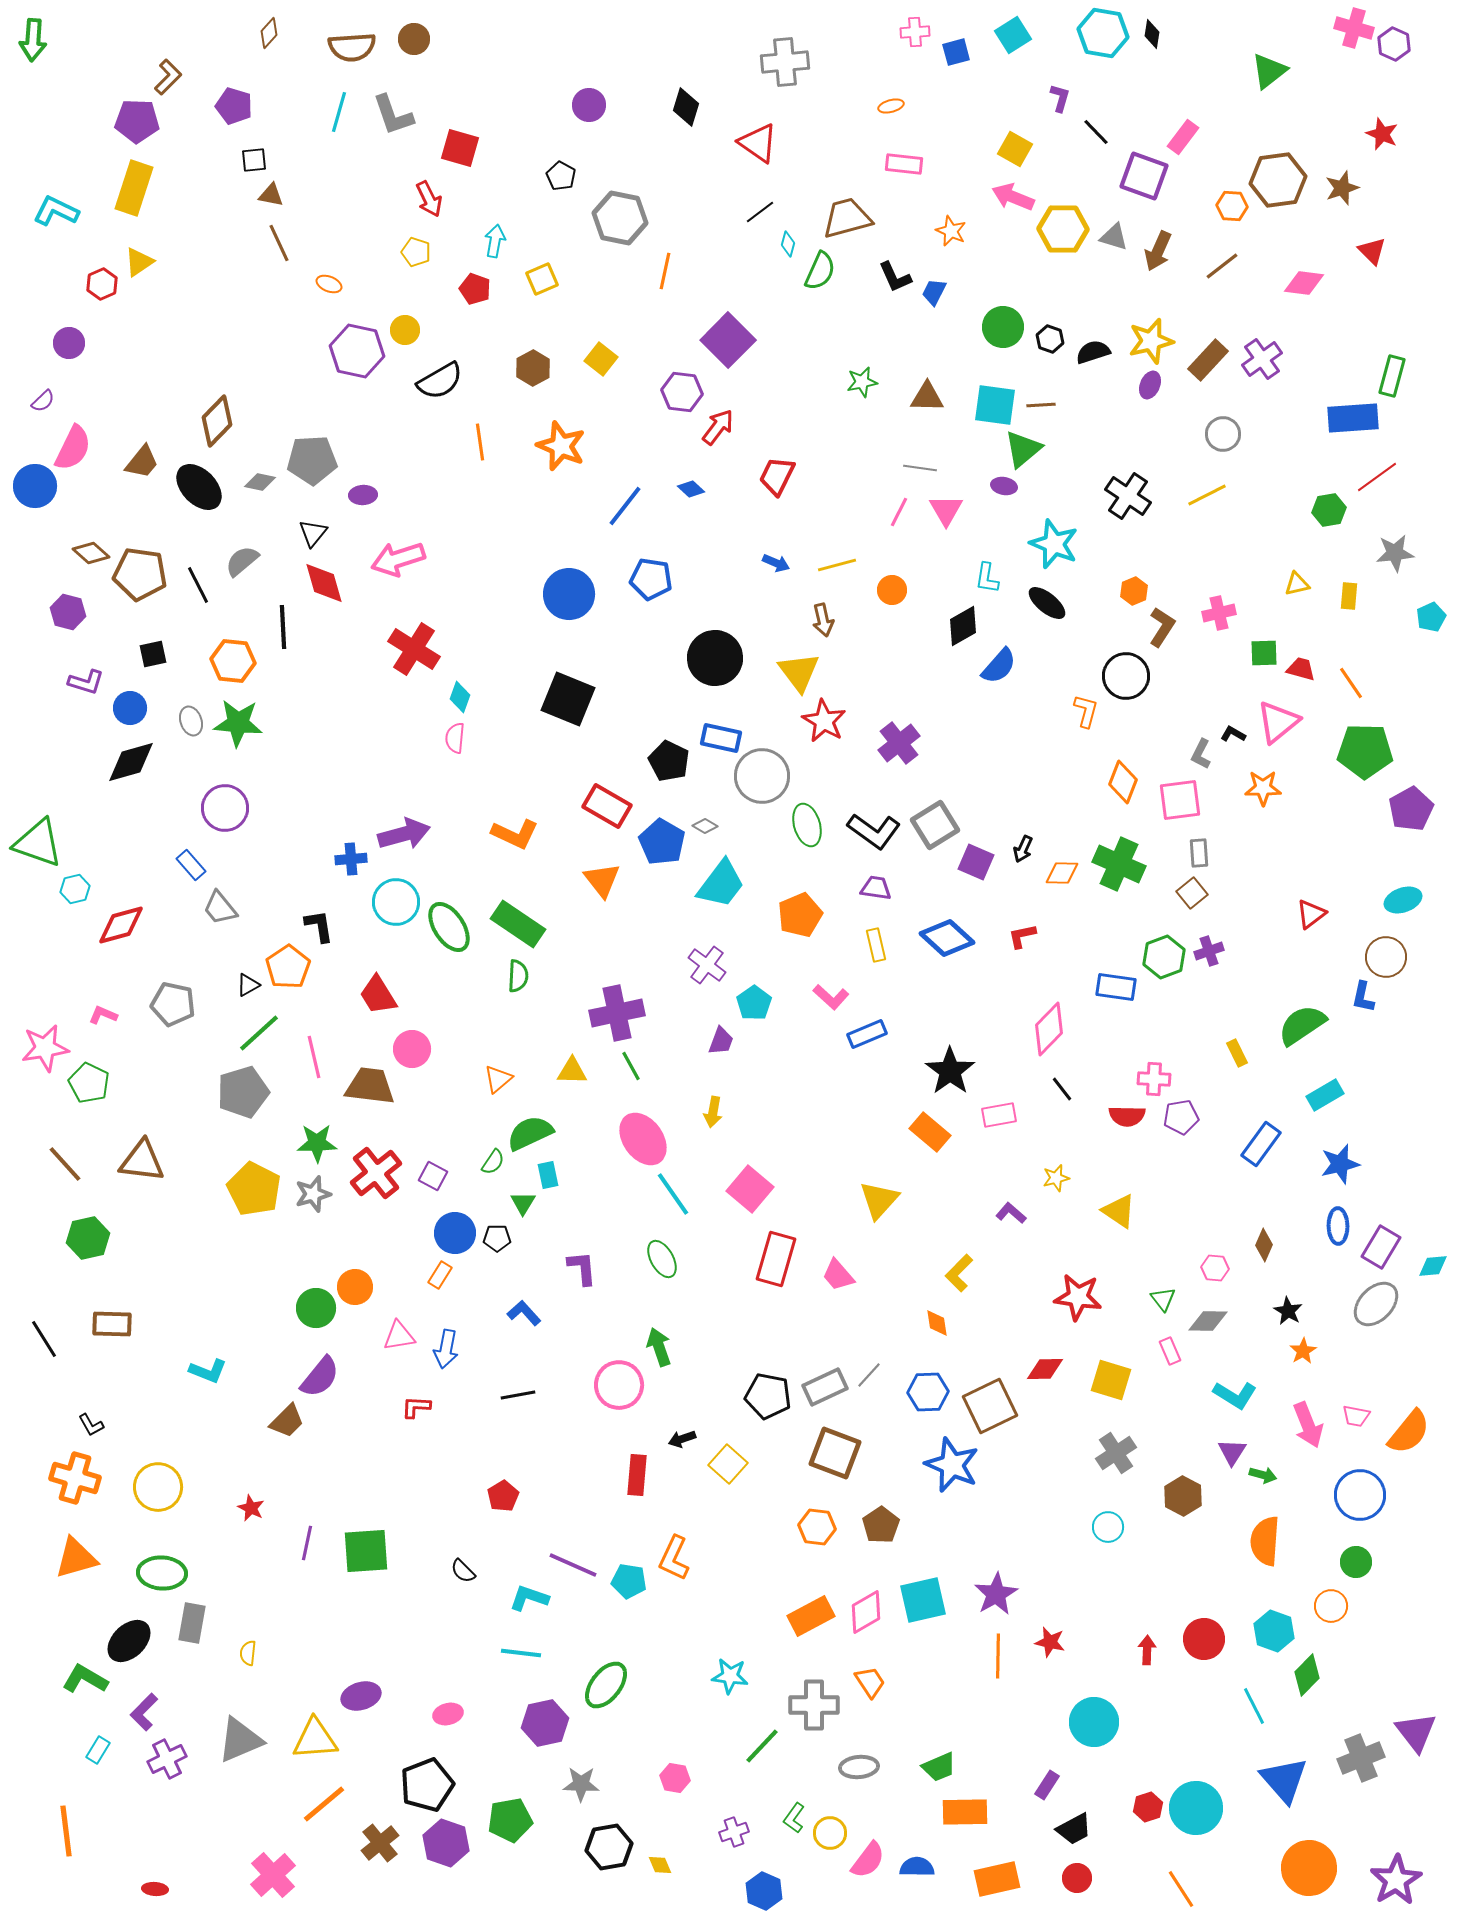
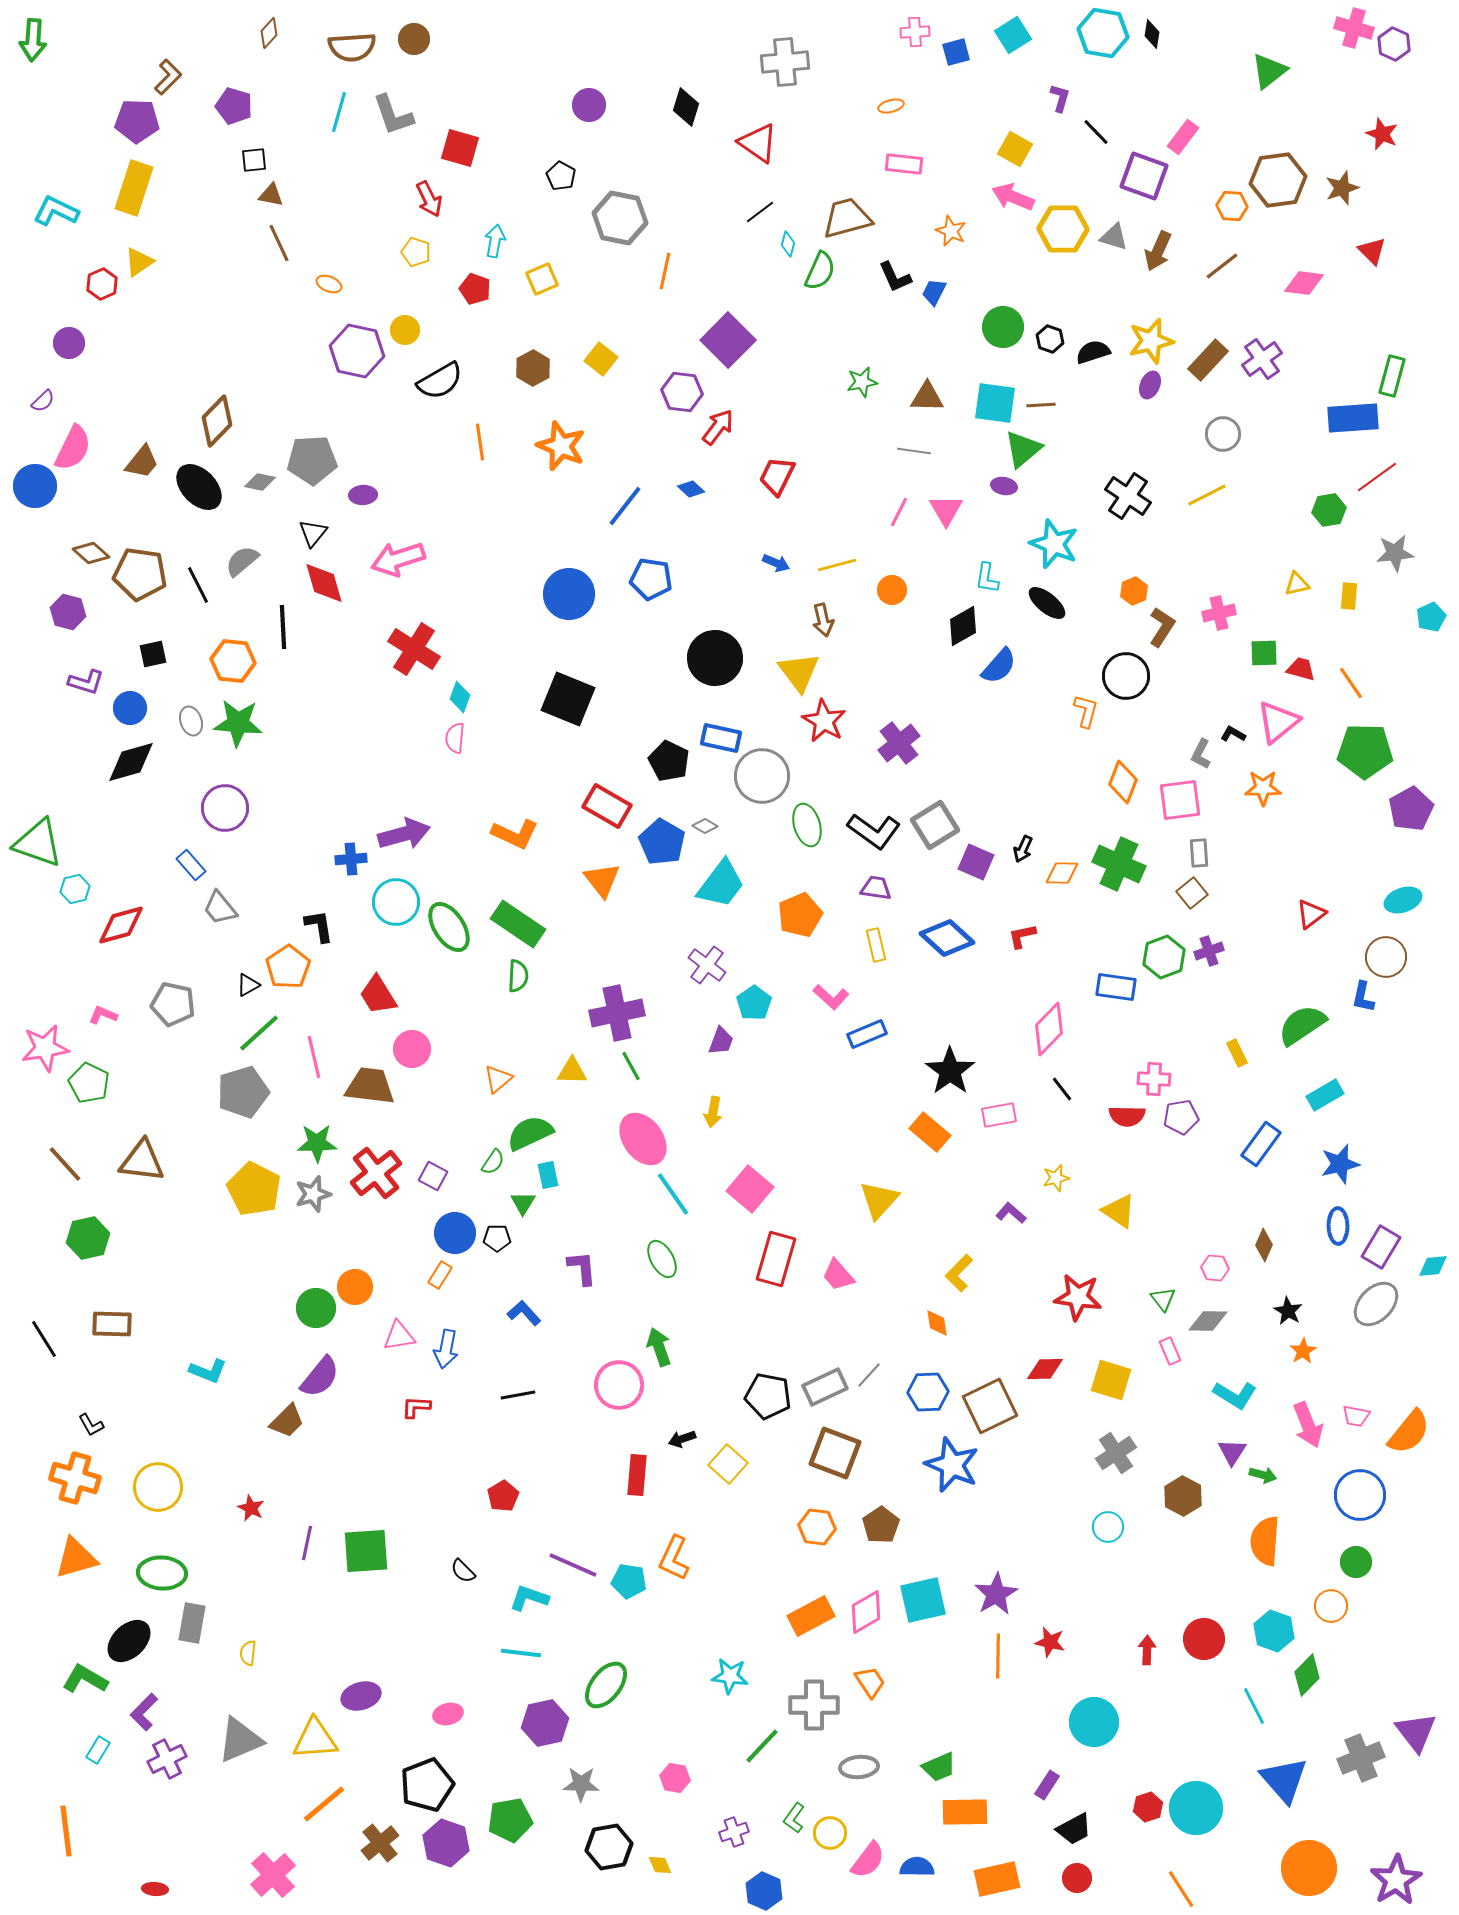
cyan square at (995, 405): moved 2 px up
gray line at (920, 468): moved 6 px left, 17 px up
